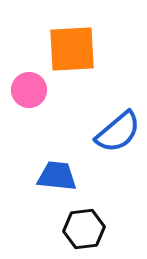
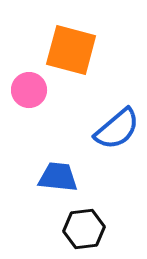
orange square: moved 1 px left, 1 px down; rotated 18 degrees clockwise
blue semicircle: moved 1 px left, 3 px up
blue trapezoid: moved 1 px right, 1 px down
